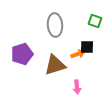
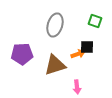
gray ellipse: rotated 20 degrees clockwise
purple pentagon: rotated 15 degrees clockwise
